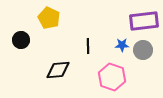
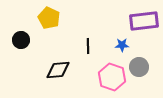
gray circle: moved 4 px left, 17 px down
